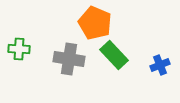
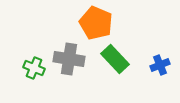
orange pentagon: moved 1 px right
green cross: moved 15 px right, 19 px down; rotated 20 degrees clockwise
green rectangle: moved 1 px right, 4 px down
